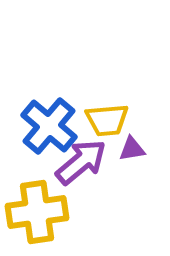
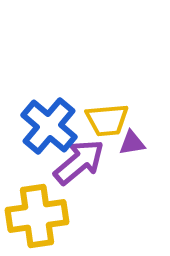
purple triangle: moved 6 px up
purple arrow: moved 2 px left
yellow cross: moved 4 px down
